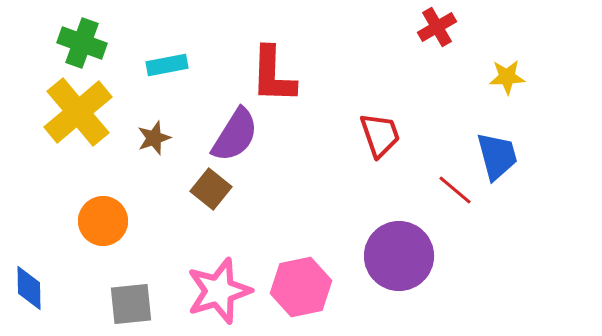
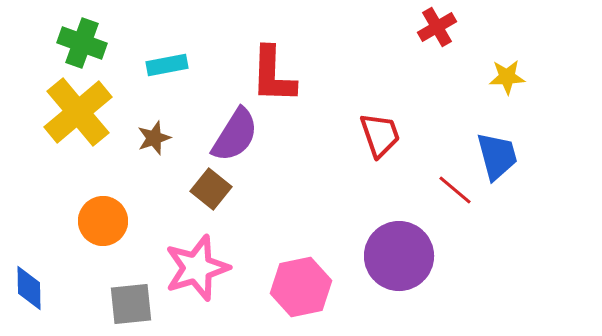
pink star: moved 22 px left, 23 px up
